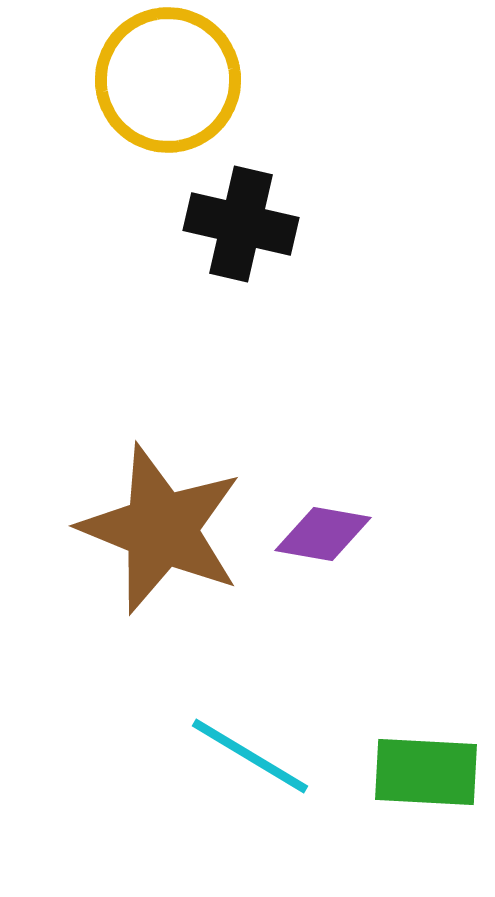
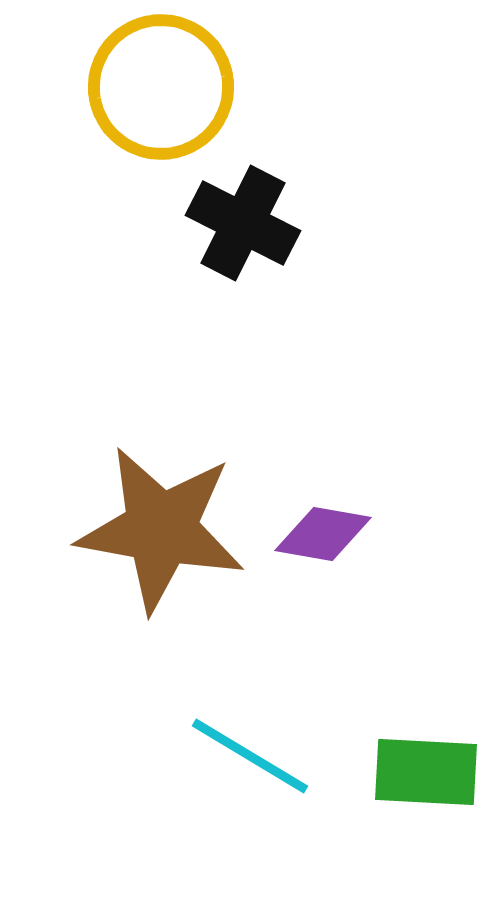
yellow circle: moved 7 px left, 7 px down
black cross: moved 2 px right, 1 px up; rotated 14 degrees clockwise
brown star: rotated 12 degrees counterclockwise
